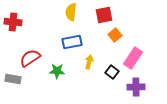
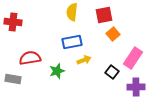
yellow semicircle: moved 1 px right
orange square: moved 2 px left, 1 px up
red semicircle: rotated 25 degrees clockwise
yellow arrow: moved 5 px left, 2 px up; rotated 56 degrees clockwise
green star: rotated 21 degrees counterclockwise
